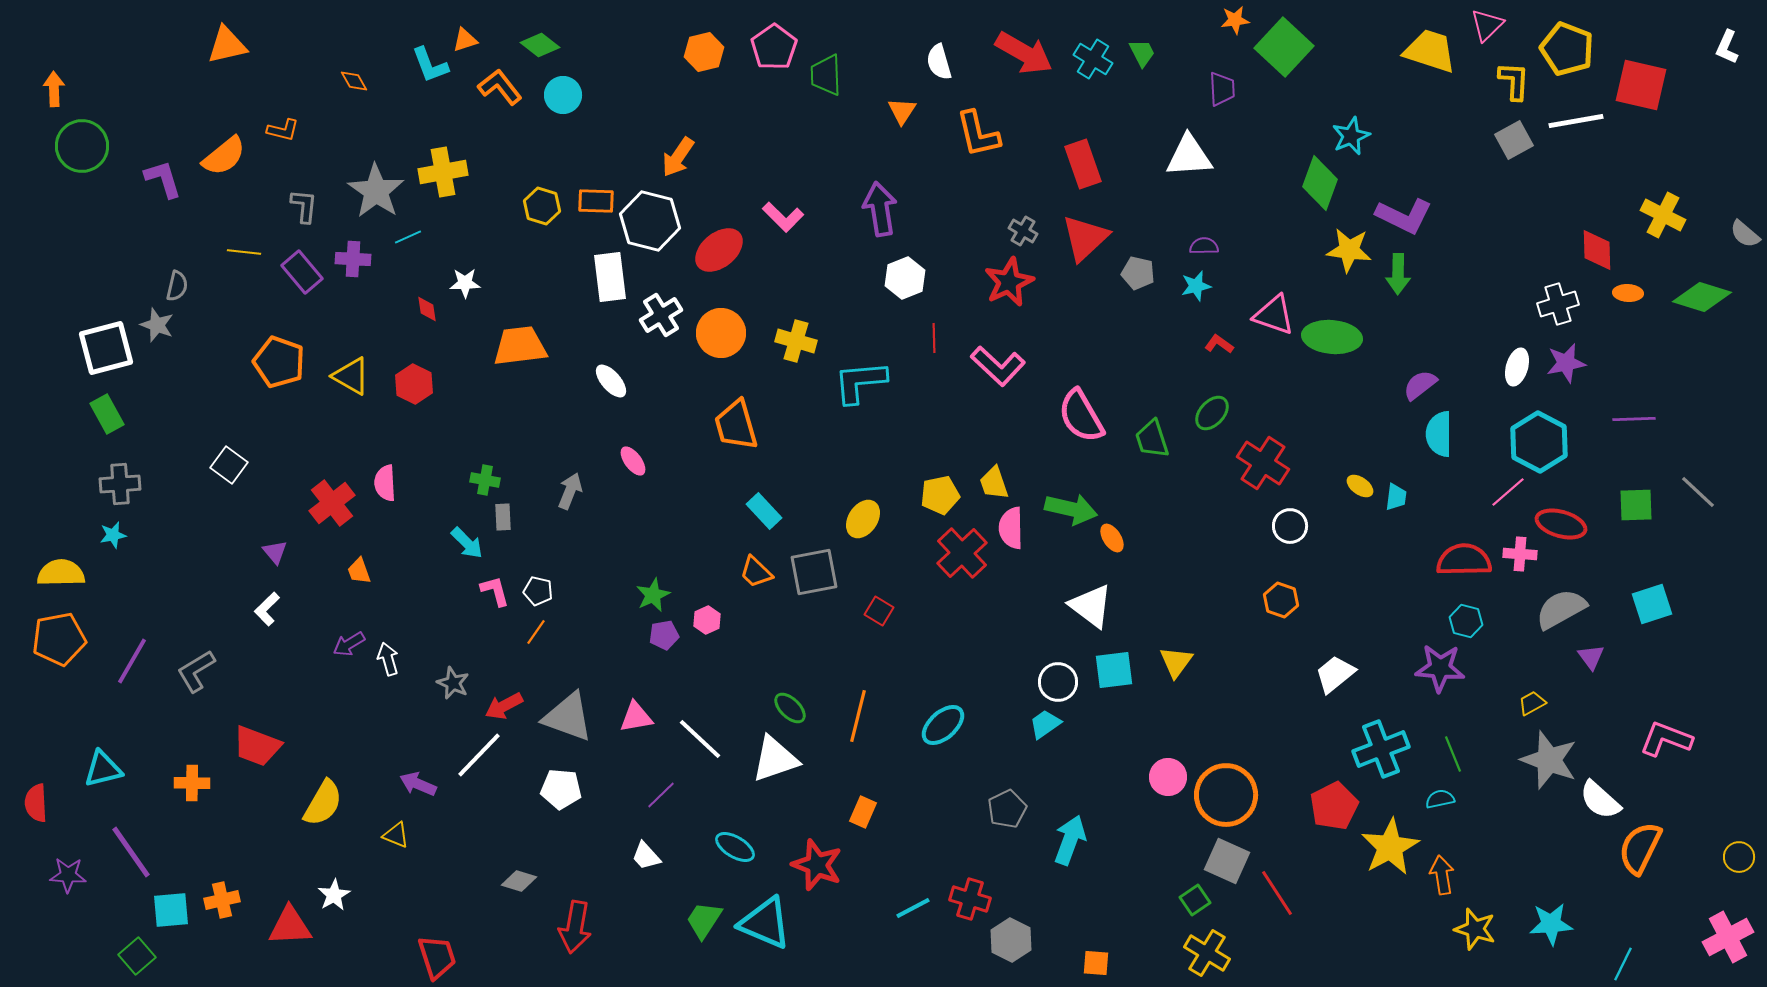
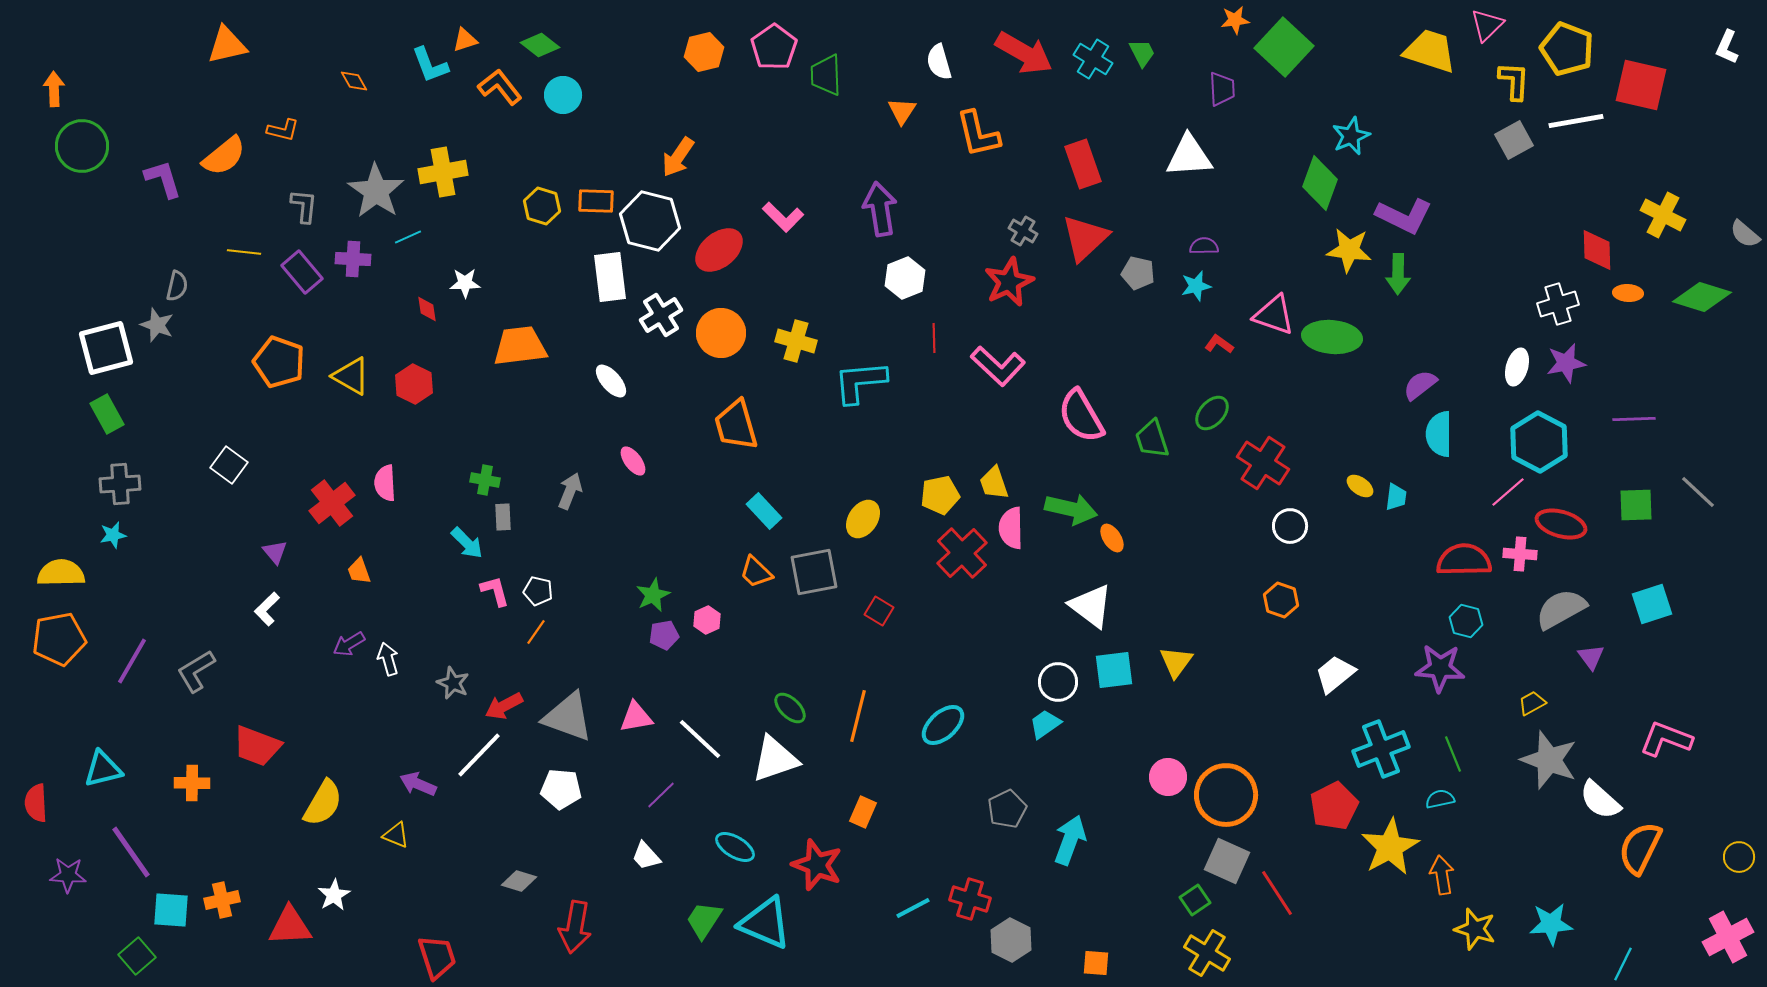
cyan square at (171, 910): rotated 9 degrees clockwise
